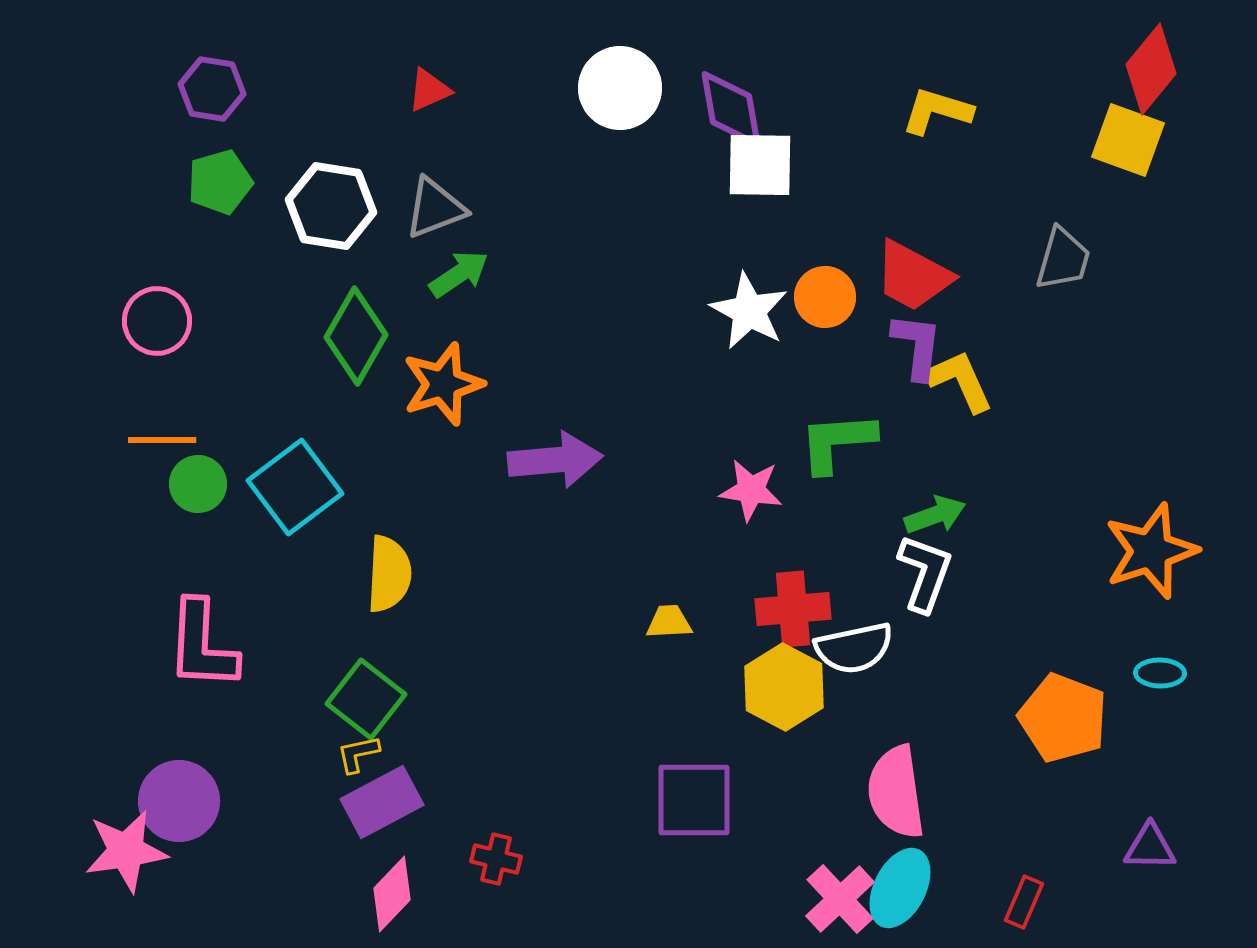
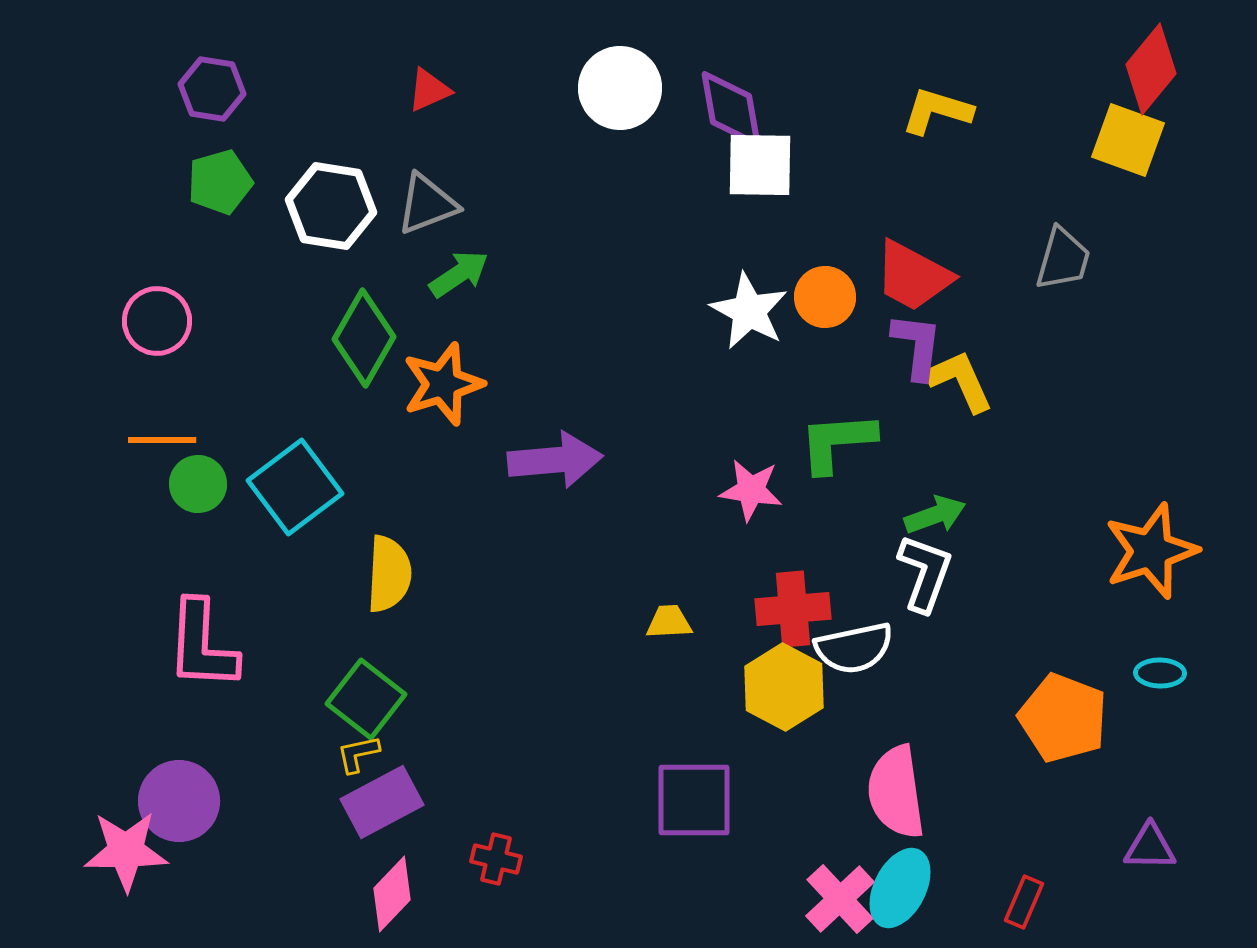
gray triangle at (435, 208): moved 8 px left, 4 px up
green diamond at (356, 336): moved 8 px right, 2 px down
pink star at (126, 851): rotated 8 degrees clockwise
